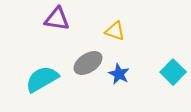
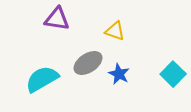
cyan square: moved 2 px down
